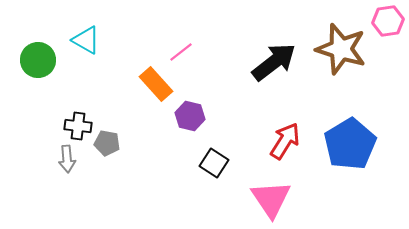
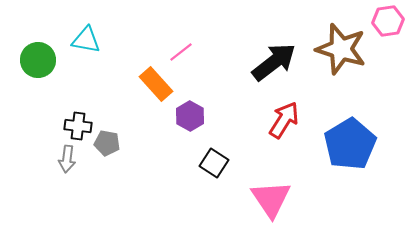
cyan triangle: rotated 20 degrees counterclockwise
purple hexagon: rotated 16 degrees clockwise
red arrow: moved 1 px left, 21 px up
gray arrow: rotated 12 degrees clockwise
